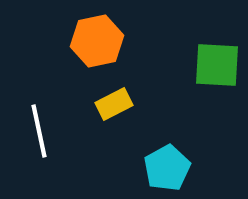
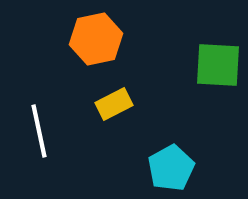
orange hexagon: moved 1 px left, 2 px up
green square: moved 1 px right
cyan pentagon: moved 4 px right
